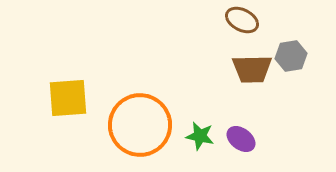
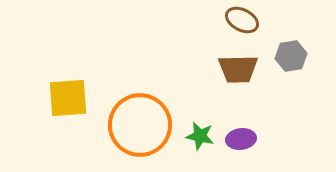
brown trapezoid: moved 14 px left
purple ellipse: rotated 44 degrees counterclockwise
